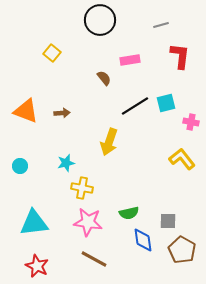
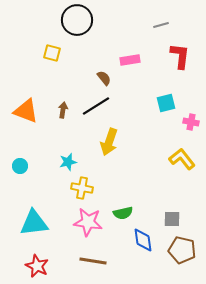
black circle: moved 23 px left
yellow square: rotated 24 degrees counterclockwise
black line: moved 39 px left
brown arrow: moved 1 px right, 3 px up; rotated 77 degrees counterclockwise
cyan star: moved 2 px right, 1 px up
green semicircle: moved 6 px left
gray square: moved 4 px right, 2 px up
brown pentagon: rotated 16 degrees counterclockwise
brown line: moved 1 px left, 2 px down; rotated 20 degrees counterclockwise
